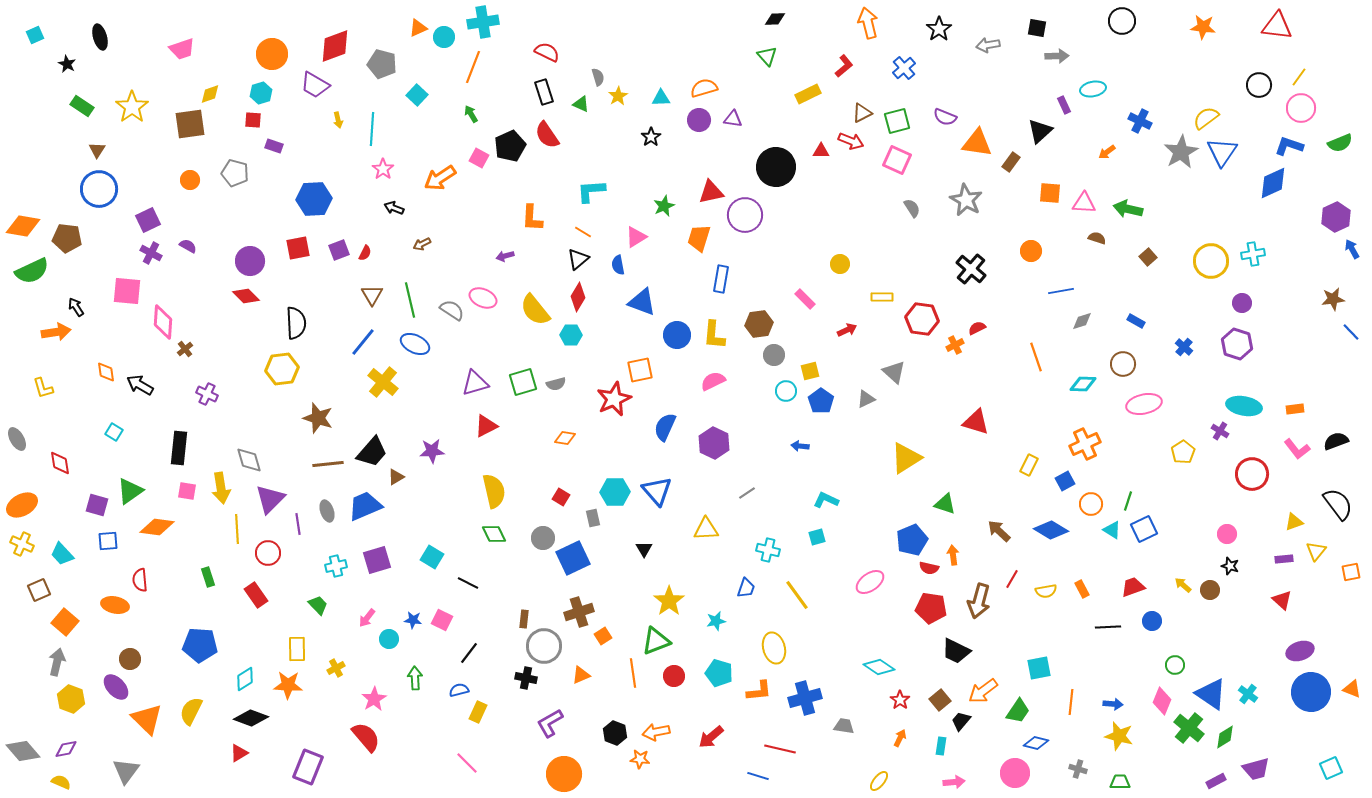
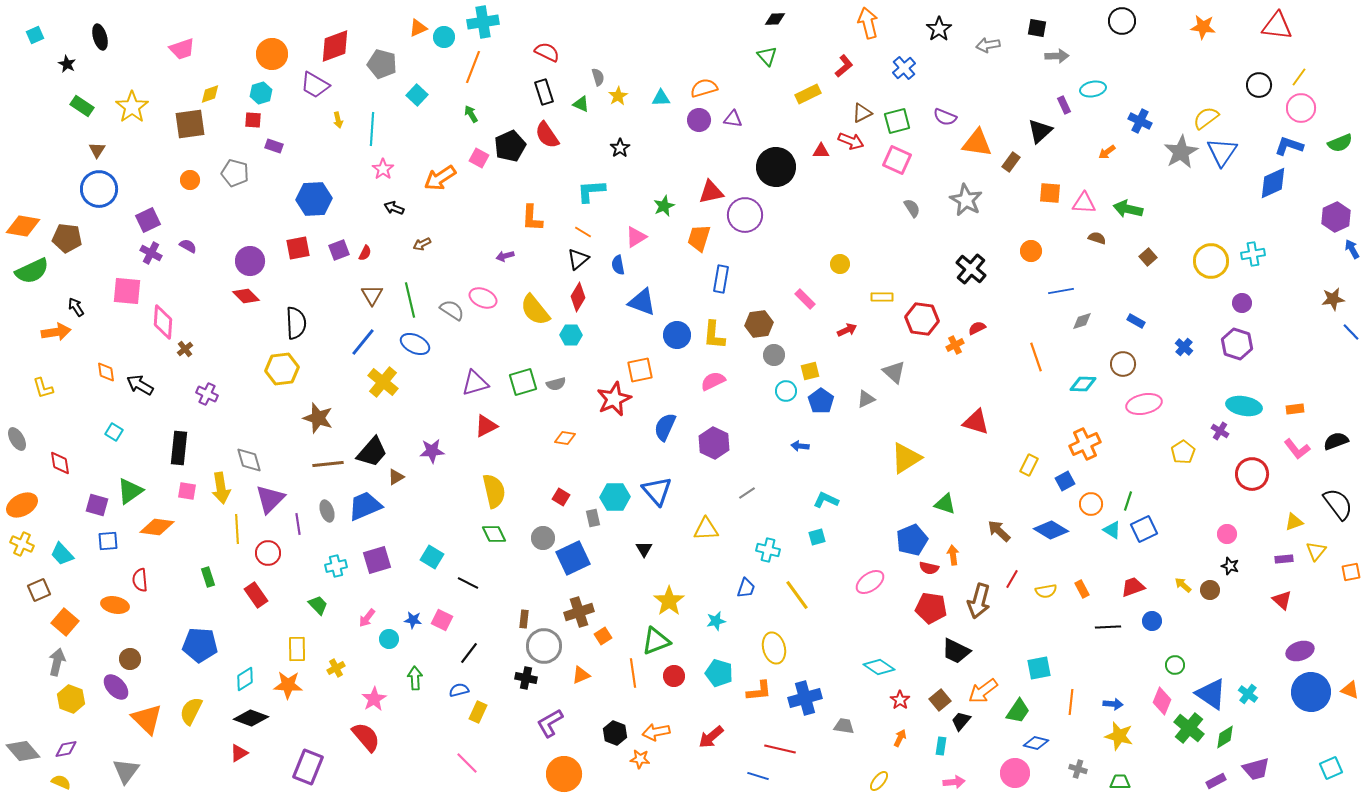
black star at (651, 137): moved 31 px left, 11 px down
cyan hexagon at (615, 492): moved 5 px down
orange triangle at (1352, 689): moved 2 px left, 1 px down
